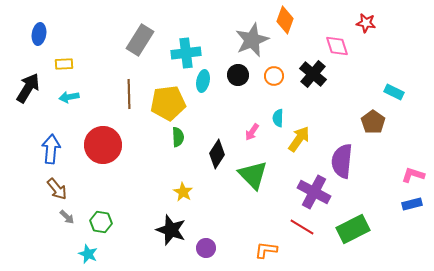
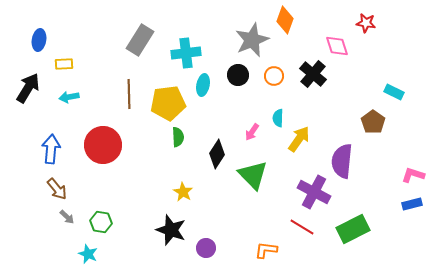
blue ellipse: moved 6 px down
cyan ellipse: moved 4 px down
